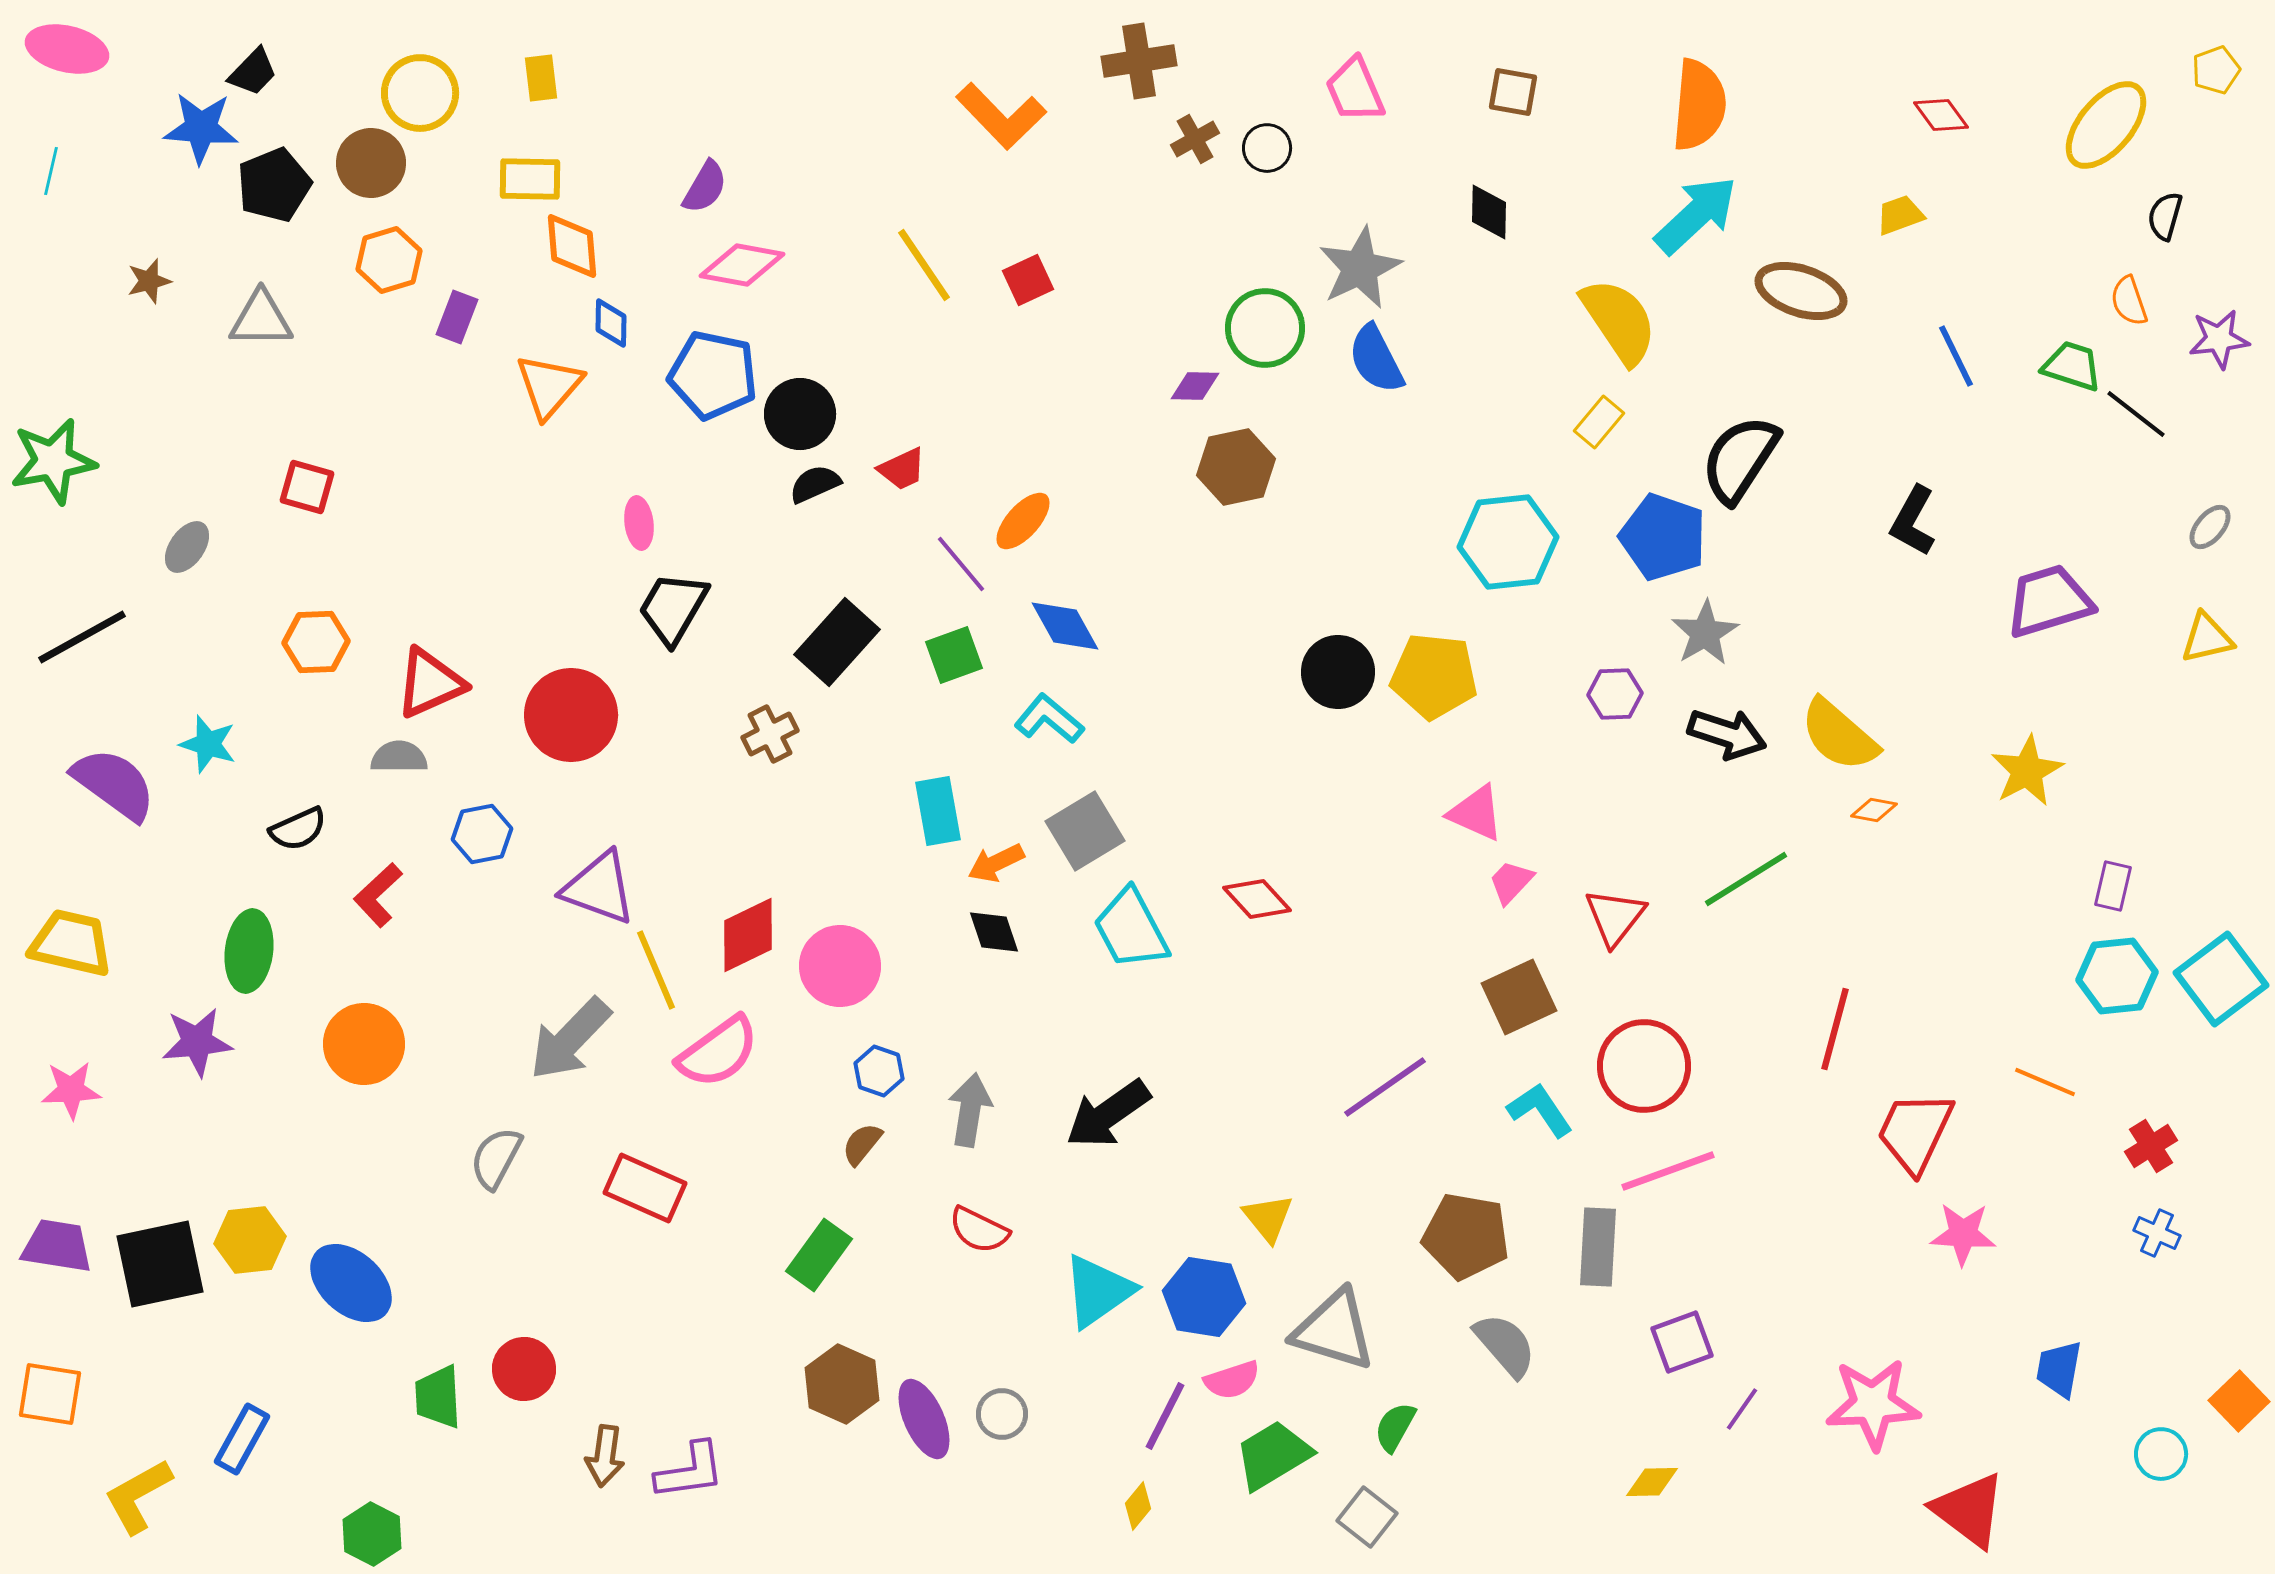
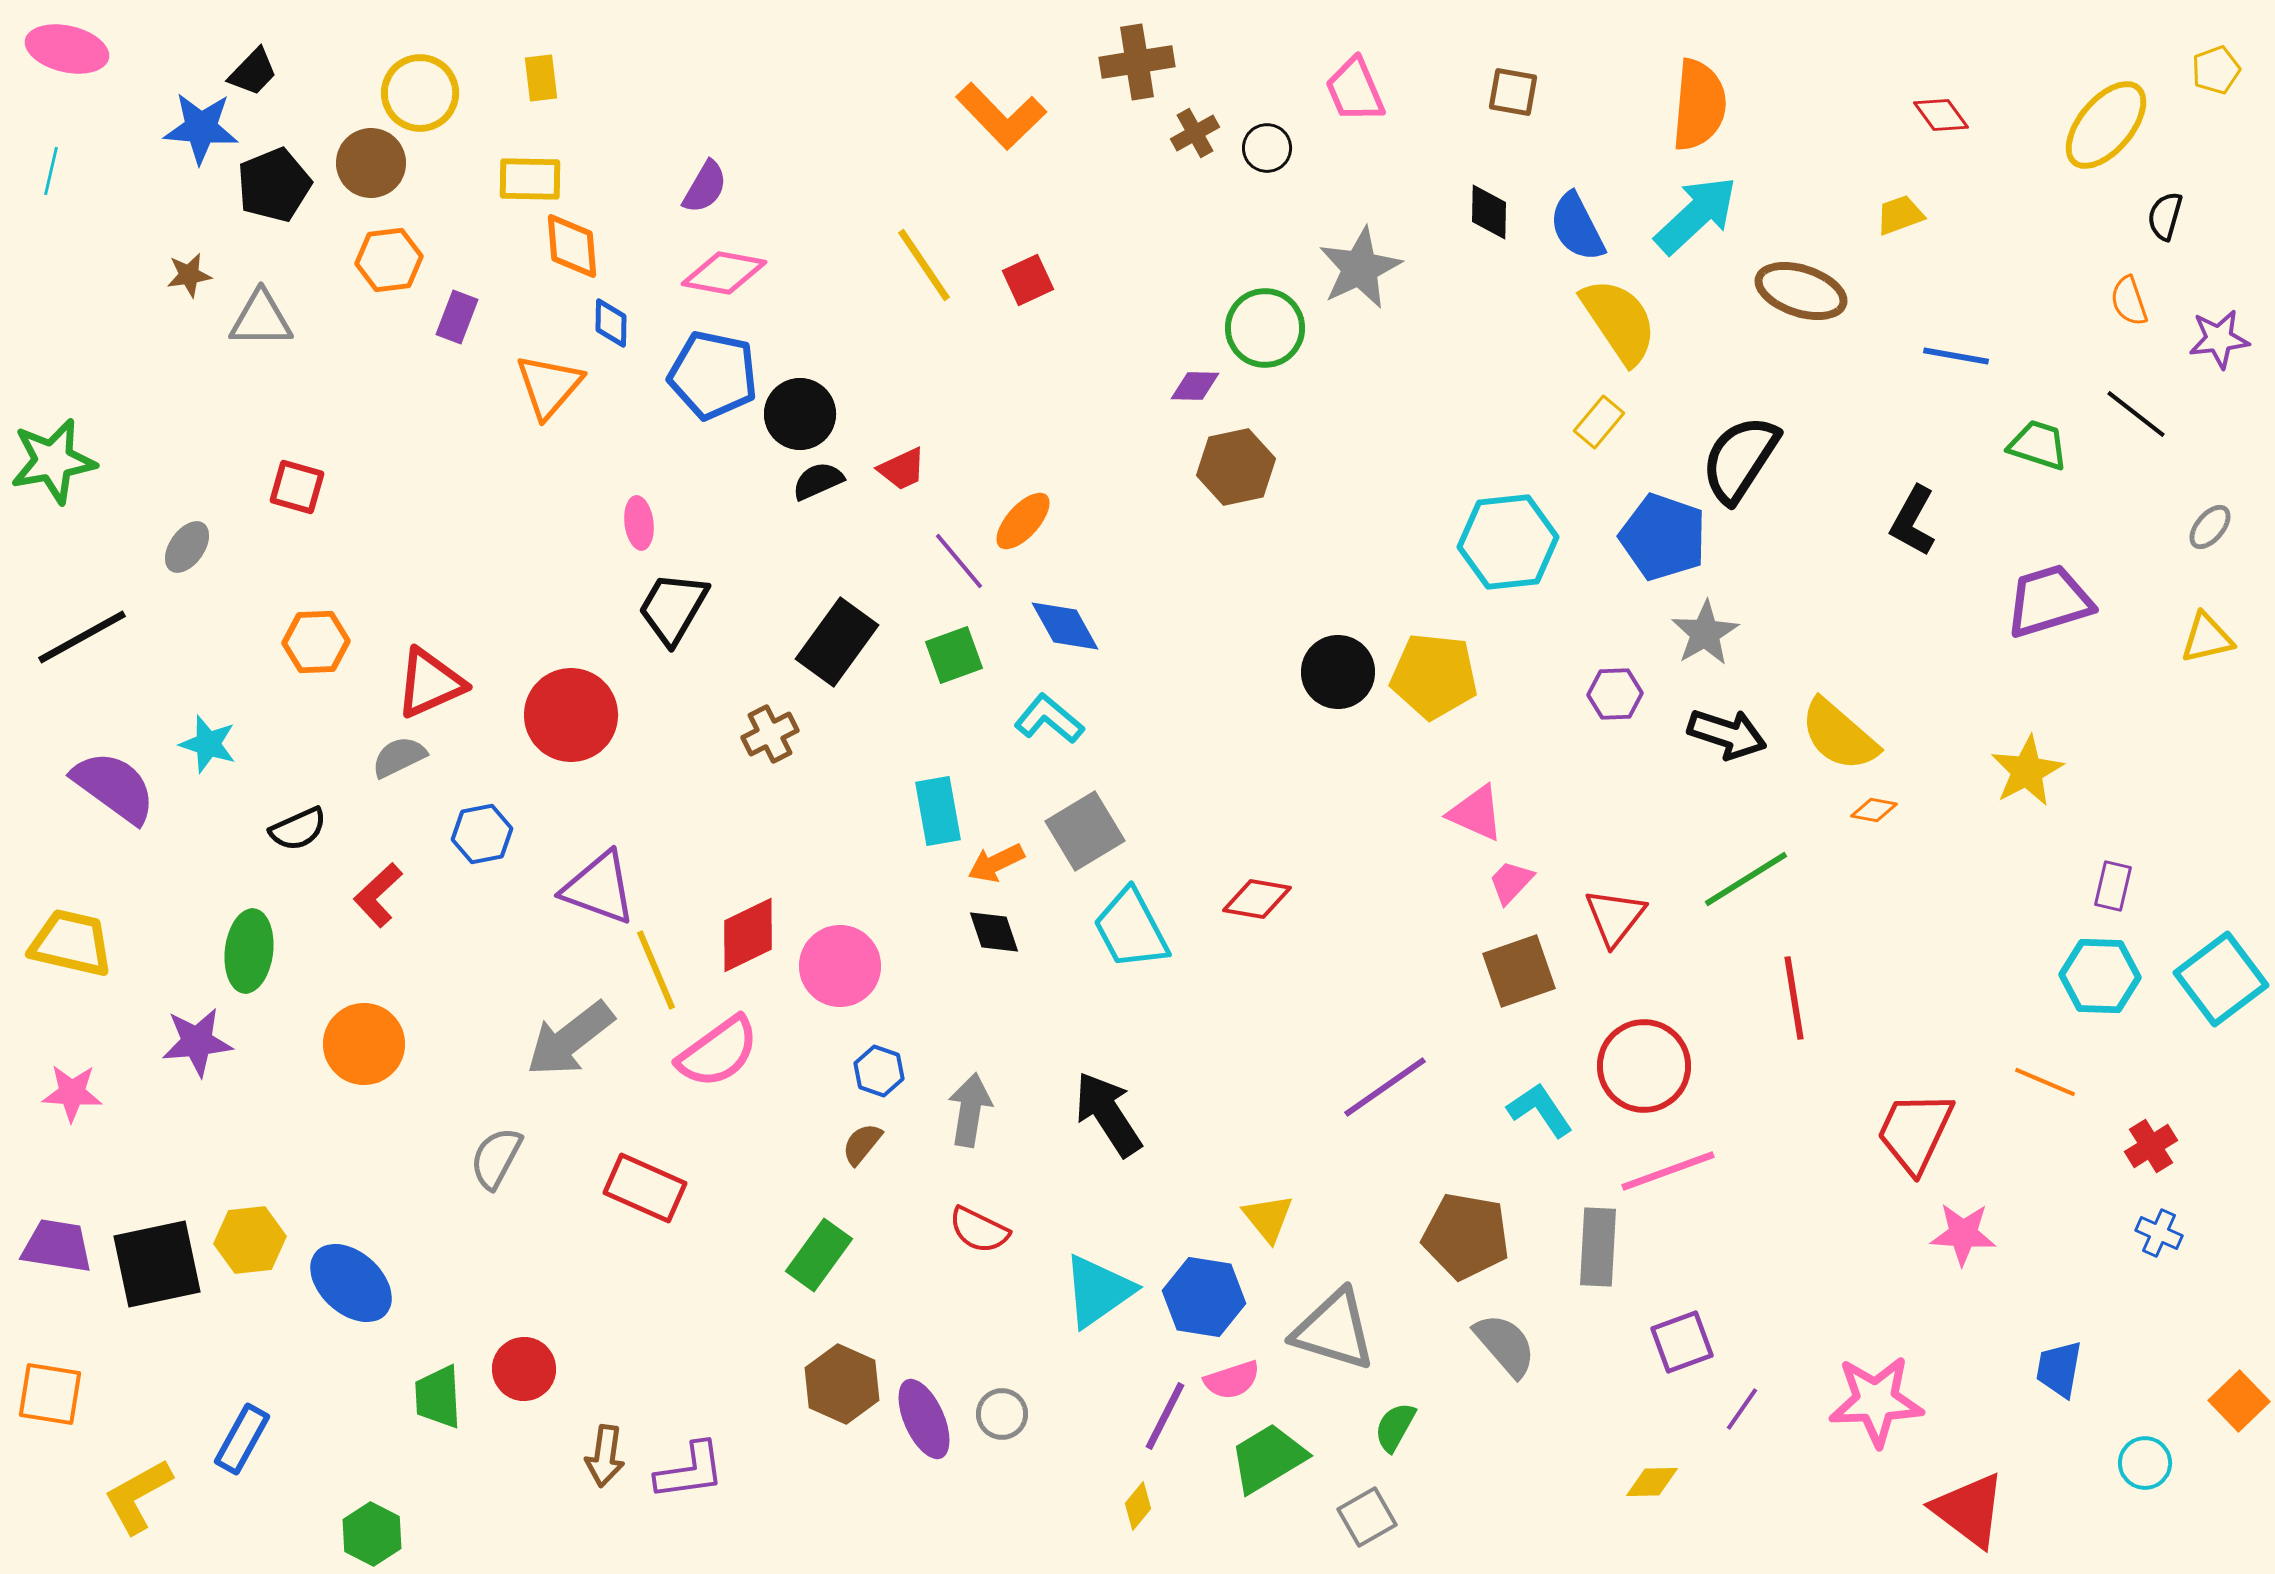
brown cross at (1139, 61): moved 2 px left, 1 px down
brown cross at (1195, 139): moved 6 px up
orange hexagon at (389, 260): rotated 10 degrees clockwise
pink diamond at (742, 265): moved 18 px left, 8 px down
brown star at (149, 281): moved 40 px right, 6 px up; rotated 6 degrees clockwise
blue line at (1956, 356): rotated 54 degrees counterclockwise
blue semicircle at (1376, 359): moved 201 px right, 132 px up
green trapezoid at (2072, 366): moved 34 px left, 79 px down
black semicircle at (815, 484): moved 3 px right, 3 px up
red square at (307, 487): moved 10 px left
purple line at (961, 564): moved 2 px left, 3 px up
black rectangle at (837, 642): rotated 6 degrees counterclockwise
gray semicircle at (399, 757): rotated 26 degrees counterclockwise
purple semicircle at (114, 784): moved 3 px down
red diamond at (1257, 899): rotated 38 degrees counterclockwise
cyan hexagon at (2117, 976): moved 17 px left; rotated 8 degrees clockwise
brown square at (1519, 997): moved 26 px up; rotated 6 degrees clockwise
red line at (1835, 1029): moved 41 px left, 31 px up; rotated 24 degrees counterclockwise
gray arrow at (570, 1039): rotated 8 degrees clockwise
pink star at (71, 1090): moved 1 px right, 3 px down; rotated 6 degrees clockwise
black arrow at (1108, 1114): rotated 92 degrees clockwise
blue cross at (2157, 1233): moved 2 px right
black square at (160, 1264): moved 3 px left
pink star at (1873, 1404): moved 3 px right, 3 px up
cyan circle at (2161, 1454): moved 16 px left, 9 px down
green trapezoid at (1273, 1455): moved 5 px left, 3 px down
gray square at (1367, 1517): rotated 22 degrees clockwise
